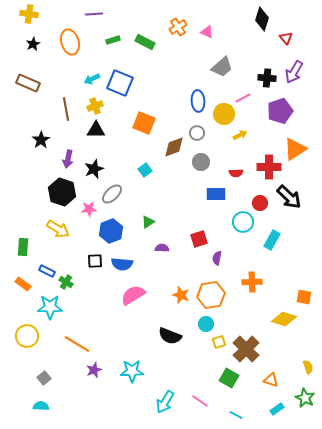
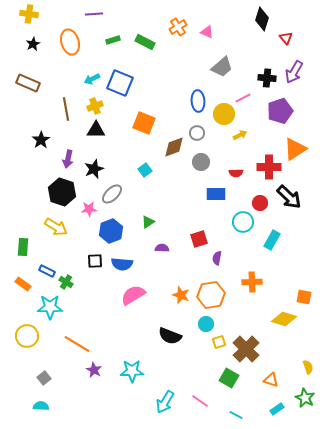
yellow arrow at (58, 229): moved 2 px left, 2 px up
purple star at (94, 370): rotated 21 degrees counterclockwise
